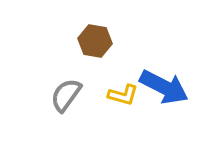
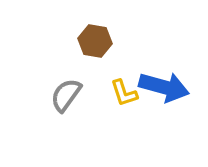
blue arrow: rotated 12 degrees counterclockwise
yellow L-shape: moved 1 px right, 2 px up; rotated 56 degrees clockwise
